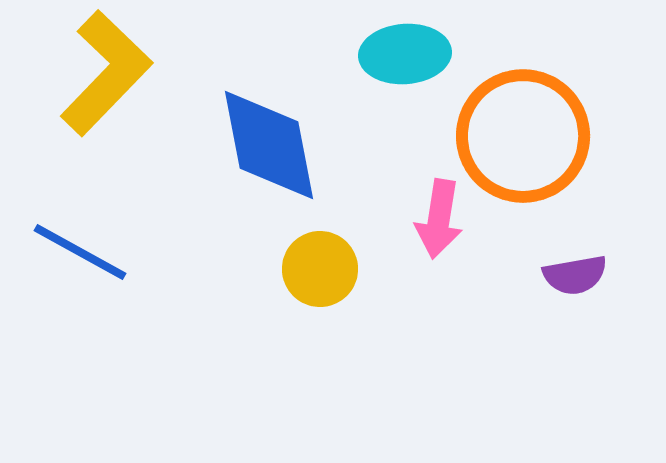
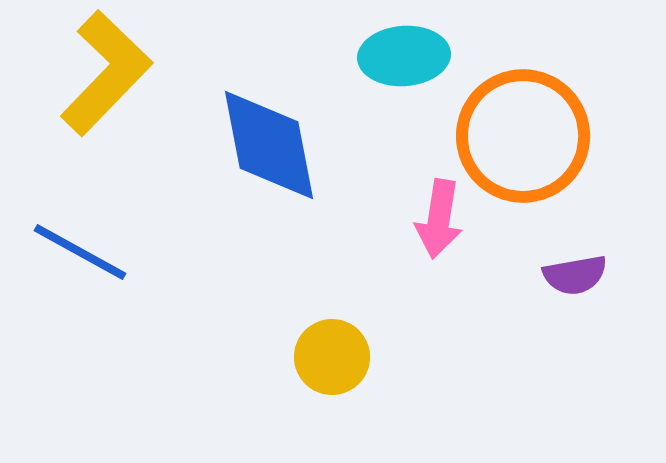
cyan ellipse: moved 1 px left, 2 px down
yellow circle: moved 12 px right, 88 px down
